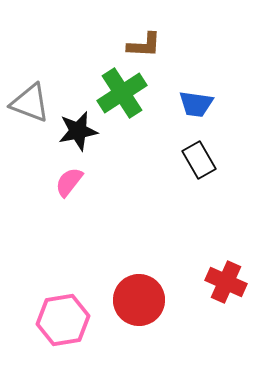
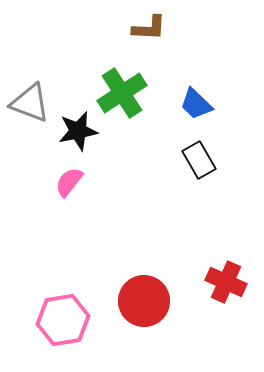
brown L-shape: moved 5 px right, 17 px up
blue trapezoid: rotated 36 degrees clockwise
red circle: moved 5 px right, 1 px down
